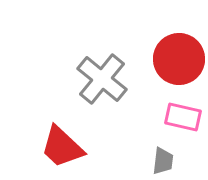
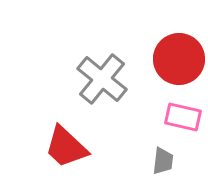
red trapezoid: moved 4 px right
